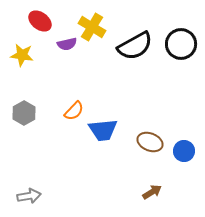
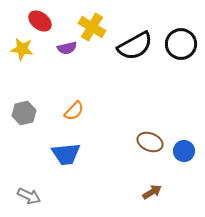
purple semicircle: moved 4 px down
yellow star: moved 6 px up
gray hexagon: rotated 15 degrees clockwise
blue trapezoid: moved 37 px left, 24 px down
gray arrow: rotated 35 degrees clockwise
